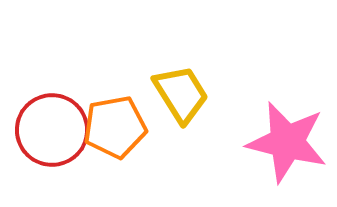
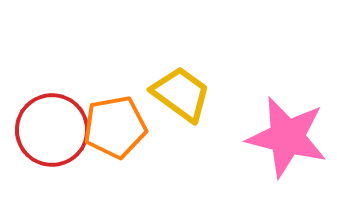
yellow trapezoid: rotated 22 degrees counterclockwise
pink star: moved 5 px up
